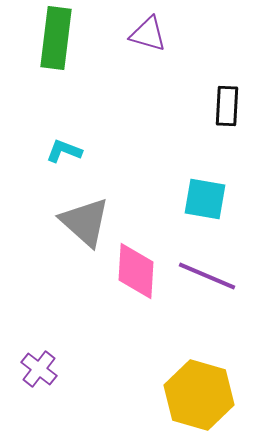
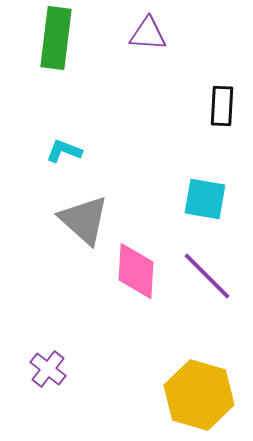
purple triangle: rotated 12 degrees counterclockwise
black rectangle: moved 5 px left
gray triangle: moved 1 px left, 2 px up
purple line: rotated 22 degrees clockwise
purple cross: moved 9 px right
